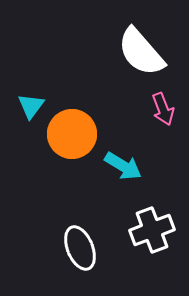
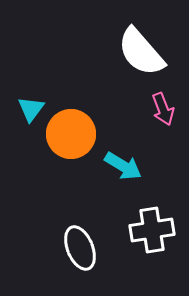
cyan triangle: moved 3 px down
orange circle: moved 1 px left
white cross: rotated 12 degrees clockwise
